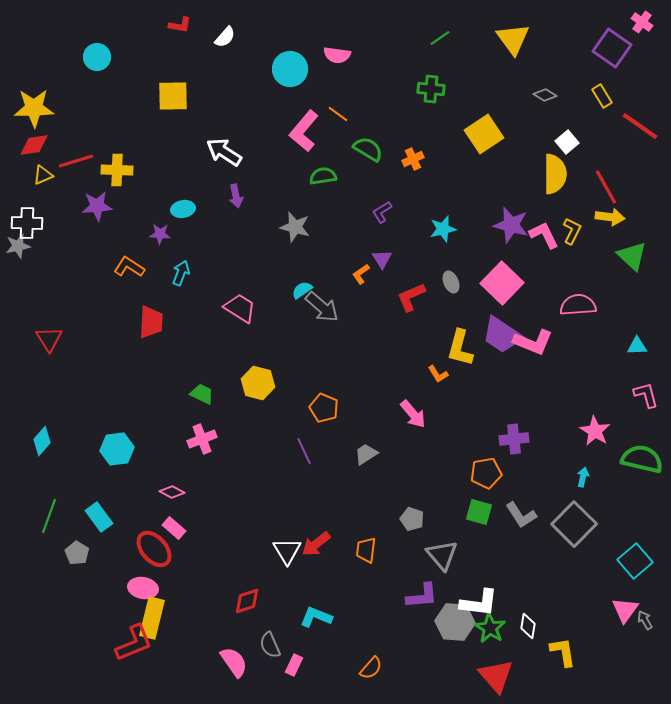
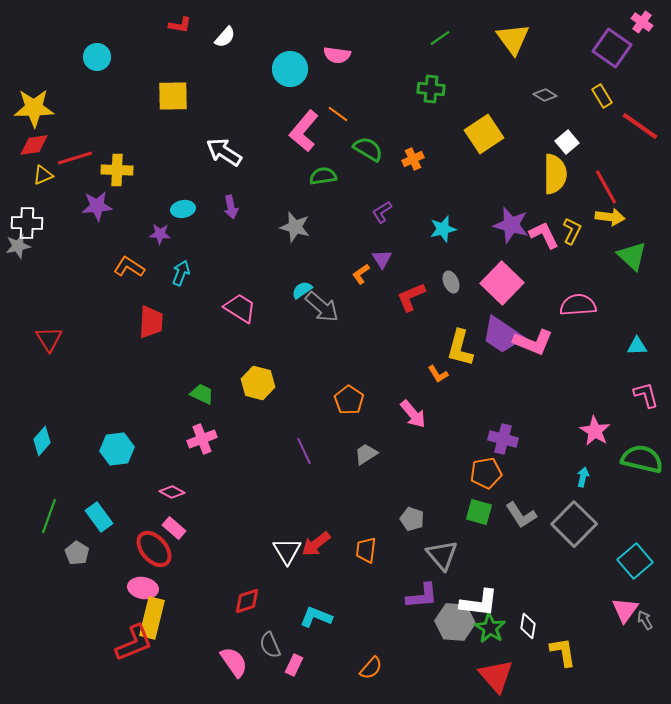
red line at (76, 161): moved 1 px left, 3 px up
purple arrow at (236, 196): moved 5 px left, 11 px down
orange pentagon at (324, 408): moved 25 px right, 8 px up; rotated 12 degrees clockwise
purple cross at (514, 439): moved 11 px left; rotated 20 degrees clockwise
